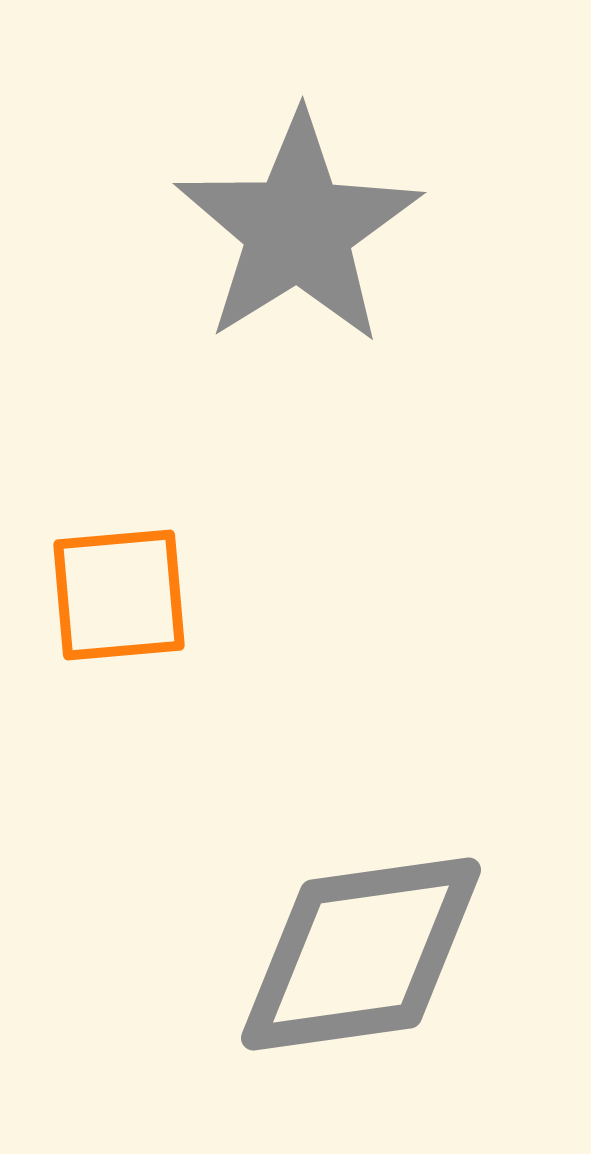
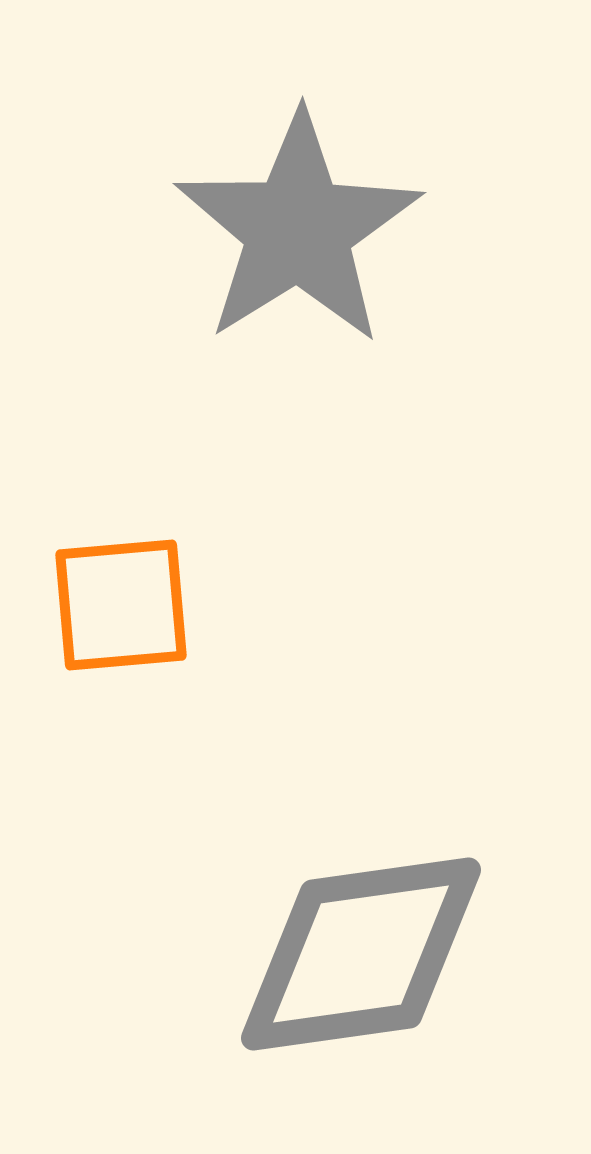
orange square: moved 2 px right, 10 px down
